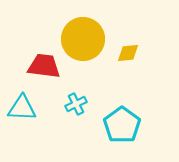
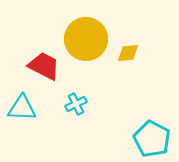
yellow circle: moved 3 px right
red trapezoid: rotated 20 degrees clockwise
cyan pentagon: moved 30 px right, 14 px down; rotated 9 degrees counterclockwise
